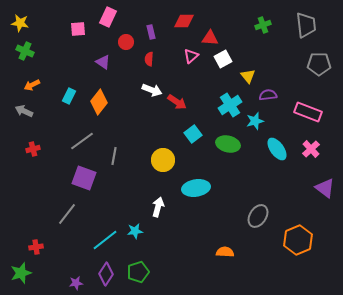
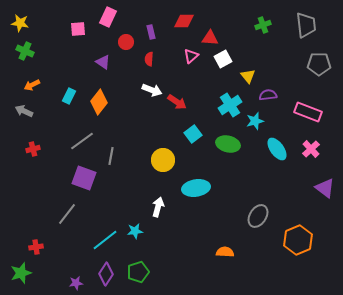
gray line at (114, 156): moved 3 px left
